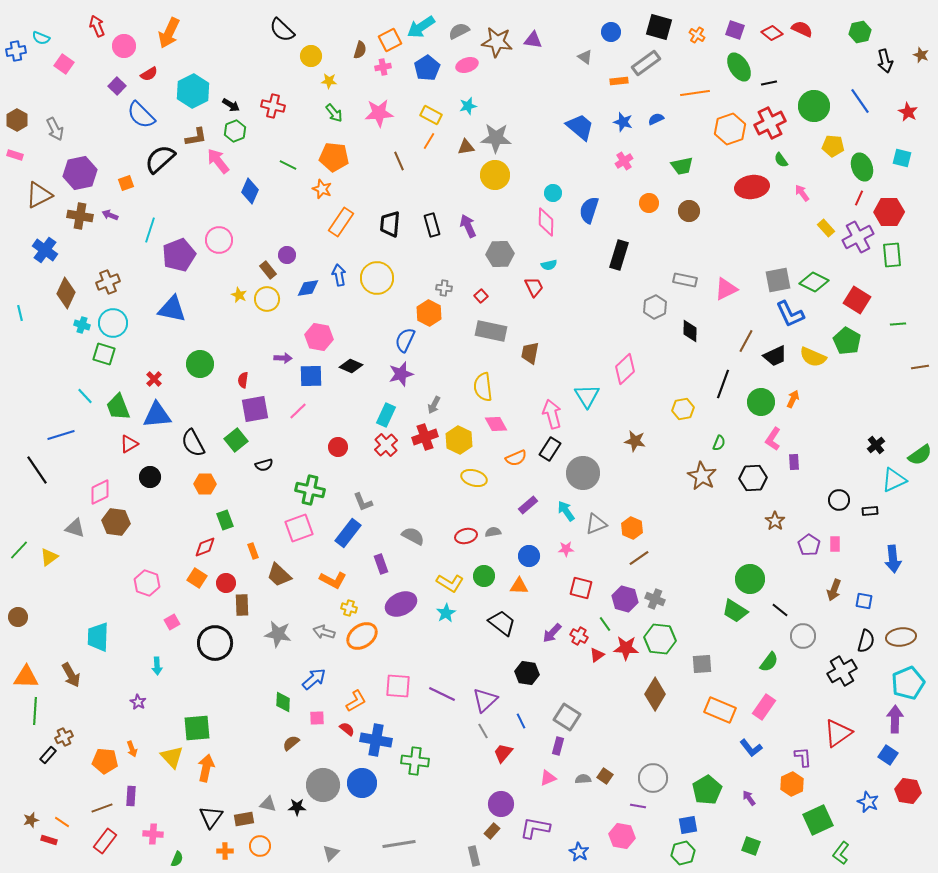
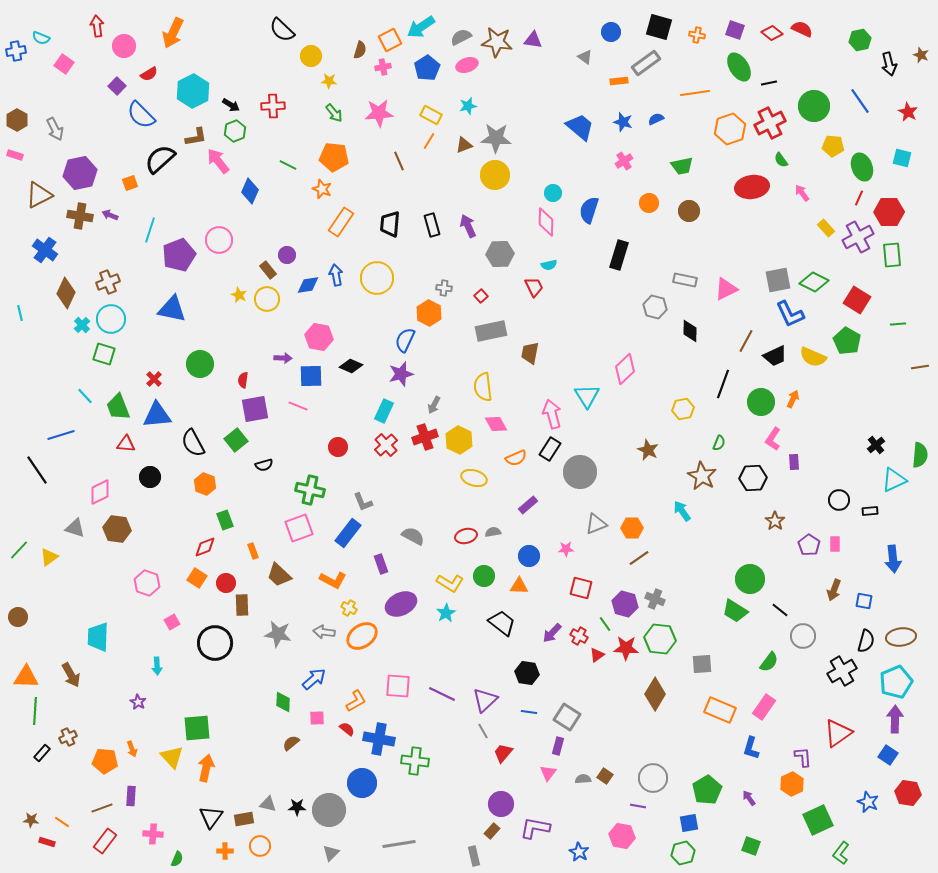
red arrow at (97, 26): rotated 15 degrees clockwise
gray semicircle at (459, 31): moved 2 px right, 6 px down
green hexagon at (860, 32): moved 8 px down
orange arrow at (169, 33): moved 4 px right
orange cross at (697, 35): rotated 21 degrees counterclockwise
black arrow at (885, 61): moved 4 px right, 3 px down
red cross at (273, 106): rotated 15 degrees counterclockwise
brown triangle at (466, 147): moved 2 px left, 2 px up; rotated 12 degrees counterclockwise
orange square at (126, 183): moved 4 px right
blue arrow at (339, 275): moved 3 px left
blue diamond at (308, 288): moved 3 px up
gray hexagon at (655, 307): rotated 20 degrees counterclockwise
cyan circle at (113, 323): moved 2 px left, 4 px up
cyan cross at (82, 325): rotated 28 degrees clockwise
gray rectangle at (491, 331): rotated 24 degrees counterclockwise
pink line at (298, 411): moved 5 px up; rotated 66 degrees clockwise
cyan rectangle at (386, 415): moved 2 px left, 4 px up
brown star at (635, 441): moved 13 px right, 9 px down; rotated 15 degrees clockwise
red triangle at (129, 444): moved 3 px left; rotated 36 degrees clockwise
green semicircle at (920, 455): rotated 50 degrees counterclockwise
gray circle at (583, 473): moved 3 px left, 1 px up
orange hexagon at (205, 484): rotated 20 degrees clockwise
cyan arrow at (566, 511): moved 116 px right
brown hexagon at (116, 522): moved 1 px right, 7 px down
orange hexagon at (632, 528): rotated 25 degrees counterclockwise
purple hexagon at (625, 599): moved 5 px down
yellow cross at (349, 608): rotated 14 degrees clockwise
gray arrow at (324, 632): rotated 10 degrees counterclockwise
cyan pentagon at (908, 683): moved 12 px left, 1 px up
blue line at (521, 721): moved 8 px right, 9 px up; rotated 56 degrees counterclockwise
brown cross at (64, 737): moved 4 px right
blue cross at (376, 740): moved 3 px right, 1 px up
blue L-shape at (751, 748): rotated 55 degrees clockwise
black rectangle at (48, 755): moved 6 px left, 2 px up
pink triangle at (548, 778): moved 5 px up; rotated 30 degrees counterclockwise
gray circle at (323, 785): moved 6 px right, 25 px down
red hexagon at (908, 791): moved 2 px down
brown star at (31, 820): rotated 21 degrees clockwise
blue square at (688, 825): moved 1 px right, 2 px up
red rectangle at (49, 840): moved 2 px left, 2 px down
